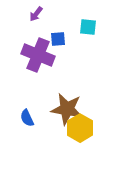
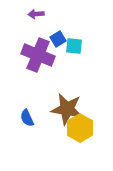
purple arrow: rotated 49 degrees clockwise
cyan square: moved 14 px left, 19 px down
blue square: rotated 28 degrees counterclockwise
